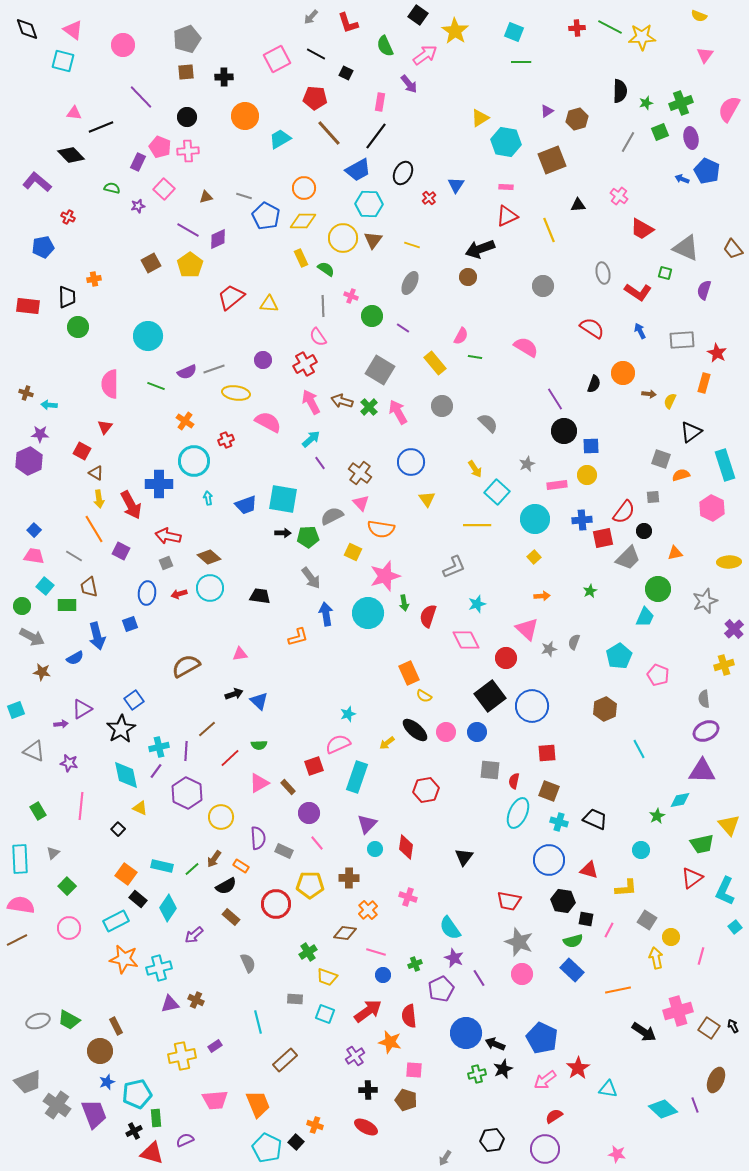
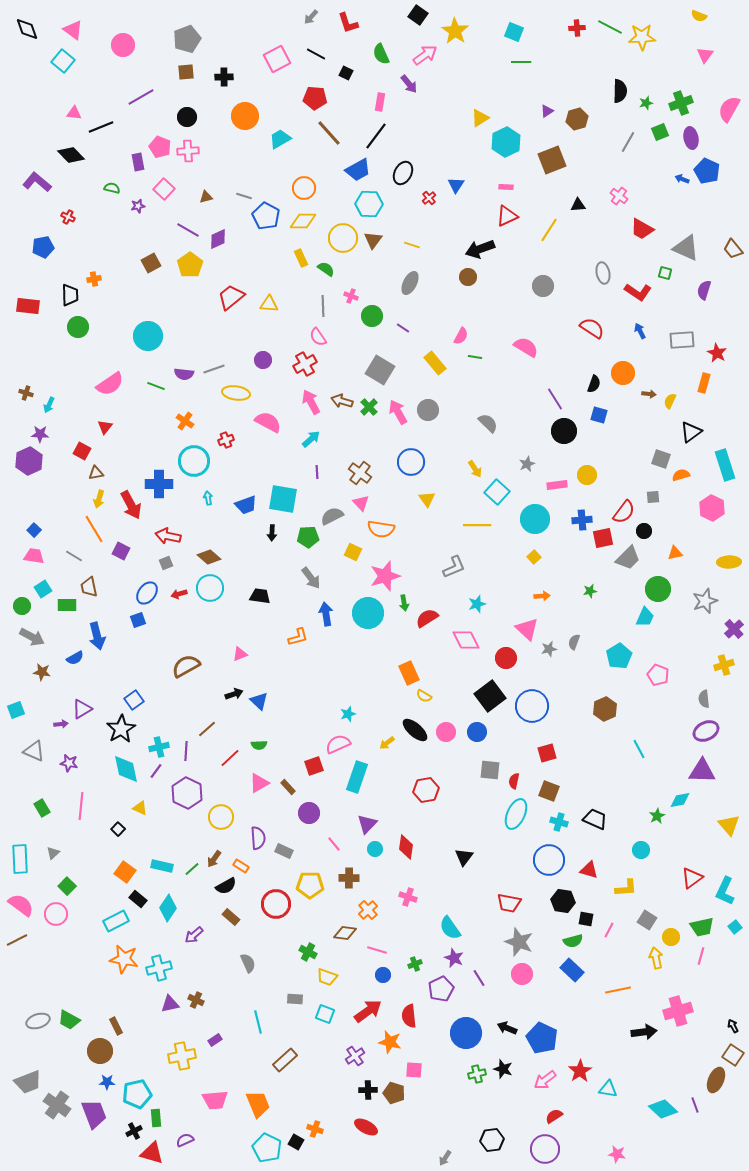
green semicircle at (385, 46): moved 4 px left, 8 px down
cyan square at (63, 61): rotated 25 degrees clockwise
purple line at (141, 97): rotated 76 degrees counterclockwise
cyan hexagon at (506, 142): rotated 24 degrees clockwise
purple rectangle at (138, 162): rotated 36 degrees counterclockwise
yellow line at (549, 230): rotated 55 degrees clockwise
black trapezoid at (67, 297): moved 3 px right, 2 px up
purple semicircle at (187, 372): moved 3 px left, 2 px down; rotated 30 degrees clockwise
pink semicircle at (110, 384): rotated 124 degrees counterclockwise
cyan arrow at (49, 405): rotated 70 degrees counterclockwise
gray circle at (442, 406): moved 14 px left, 4 px down
blue square at (591, 446): moved 8 px right, 31 px up; rotated 18 degrees clockwise
purple line at (320, 463): moved 3 px left, 9 px down; rotated 32 degrees clockwise
brown triangle at (96, 473): rotated 42 degrees counterclockwise
yellow arrow at (99, 499): rotated 24 degrees clockwise
black arrow at (283, 533): moved 11 px left; rotated 91 degrees clockwise
cyan square at (45, 586): moved 2 px left, 3 px down; rotated 18 degrees clockwise
green star at (590, 591): rotated 16 degrees clockwise
blue ellipse at (147, 593): rotated 30 degrees clockwise
red semicircle at (428, 616): moved 1 px left, 2 px down; rotated 40 degrees clockwise
blue square at (130, 624): moved 8 px right, 4 px up
pink triangle at (240, 654): rotated 14 degrees counterclockwise
red square at (547, 753): rotated 12 degrees counterclockwise
cyan diamond at (126, 775): moved 6 px up
green rectangle at (38, 811): moved 4 px right, 3 px up
cyan ellipse at (518, 813): moved 2 px left, 1 px down
pink line at (317, 843): moved 17 px right, 1 px down
green trapezoid at (702, 844): moved 83 px down
orange square at (126, 874): moved 1 px left, 2 px up
red trapezoid at (509, 901): moved 2 px down
pink semicircle at (21, 905): rotated 28 degrees clockwise
pink circle at (69, 928): moved 13 px left, 14 px up
green cross at (308, 952): rotated 30 degrees counterclockwise
pink line at (376, 952): moved 1 px right, 2 px up
brown square at (709, 1028): moved 24 px right, 27 px down
black arrow at (644, 1032): rotated 40 degrees counterclockwise
black arrow at (495, 1044): moved 12 px right, 16 px up
purple rectangle at (215, 1046): moved 6 px up
red star at (578, 1068): moved 2 px right, 3 px down
black star at (503, 1069): rotated 30 degrees counterclockwise
blue star at (107, 1082): rotated 21 degrees clockwise
brown pentagon at (406, 1100): moved 12 px left, 7 px up
orange cross at (315, 1125): moved 4 px down
black square at (296, 1142): rotated 14 degrees counterclockwise
